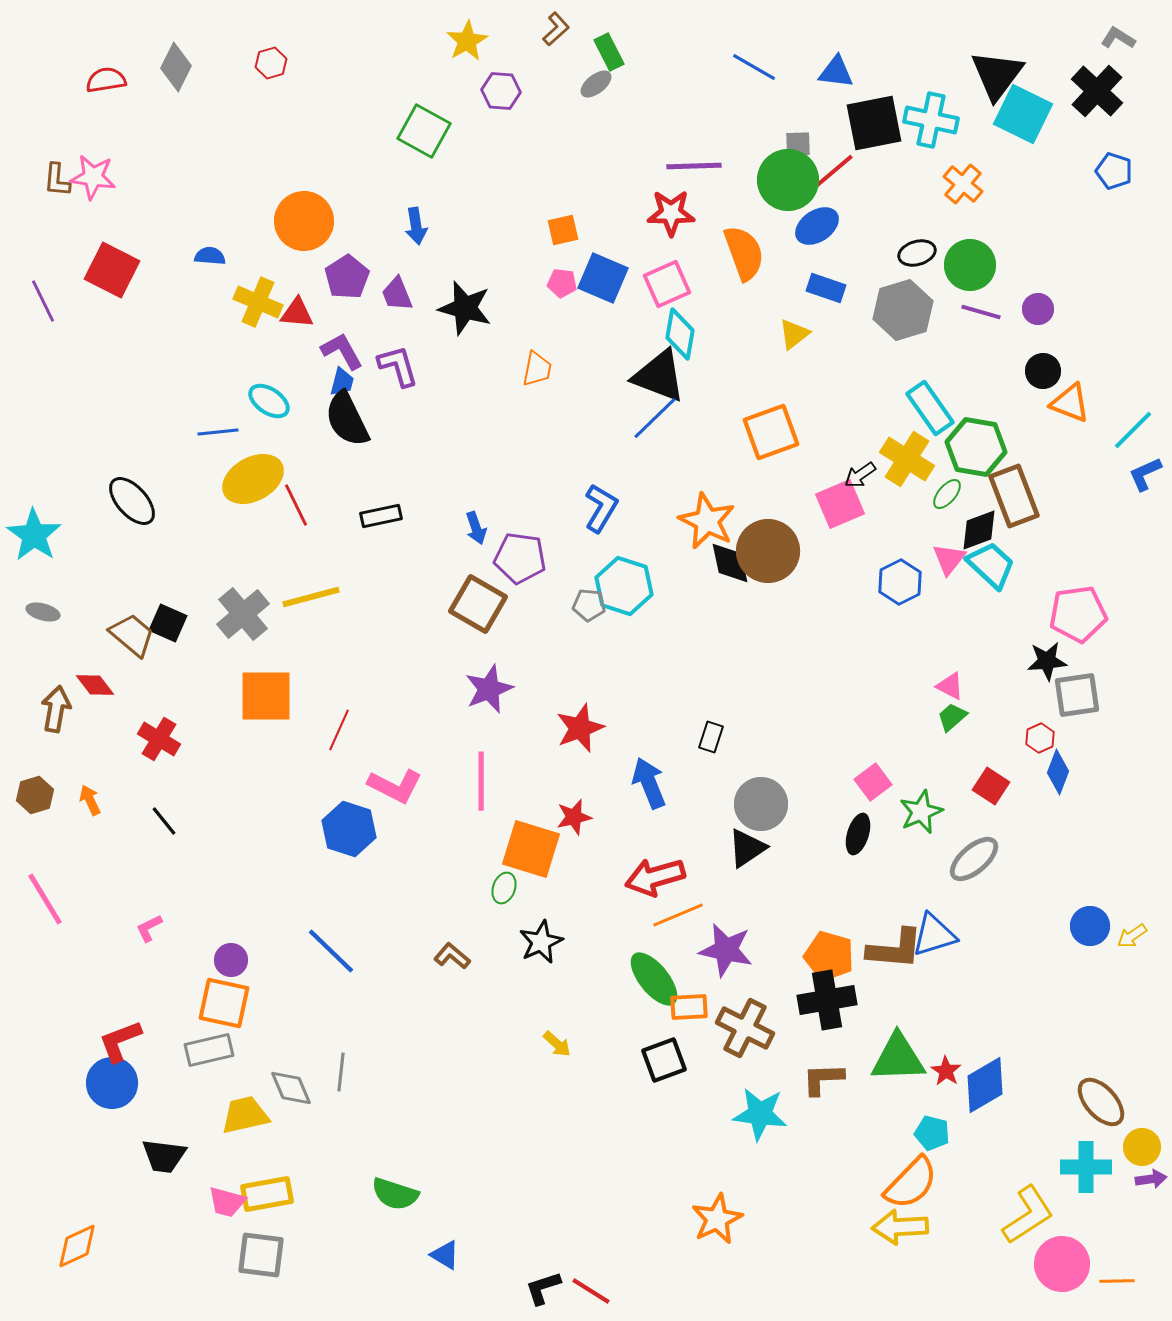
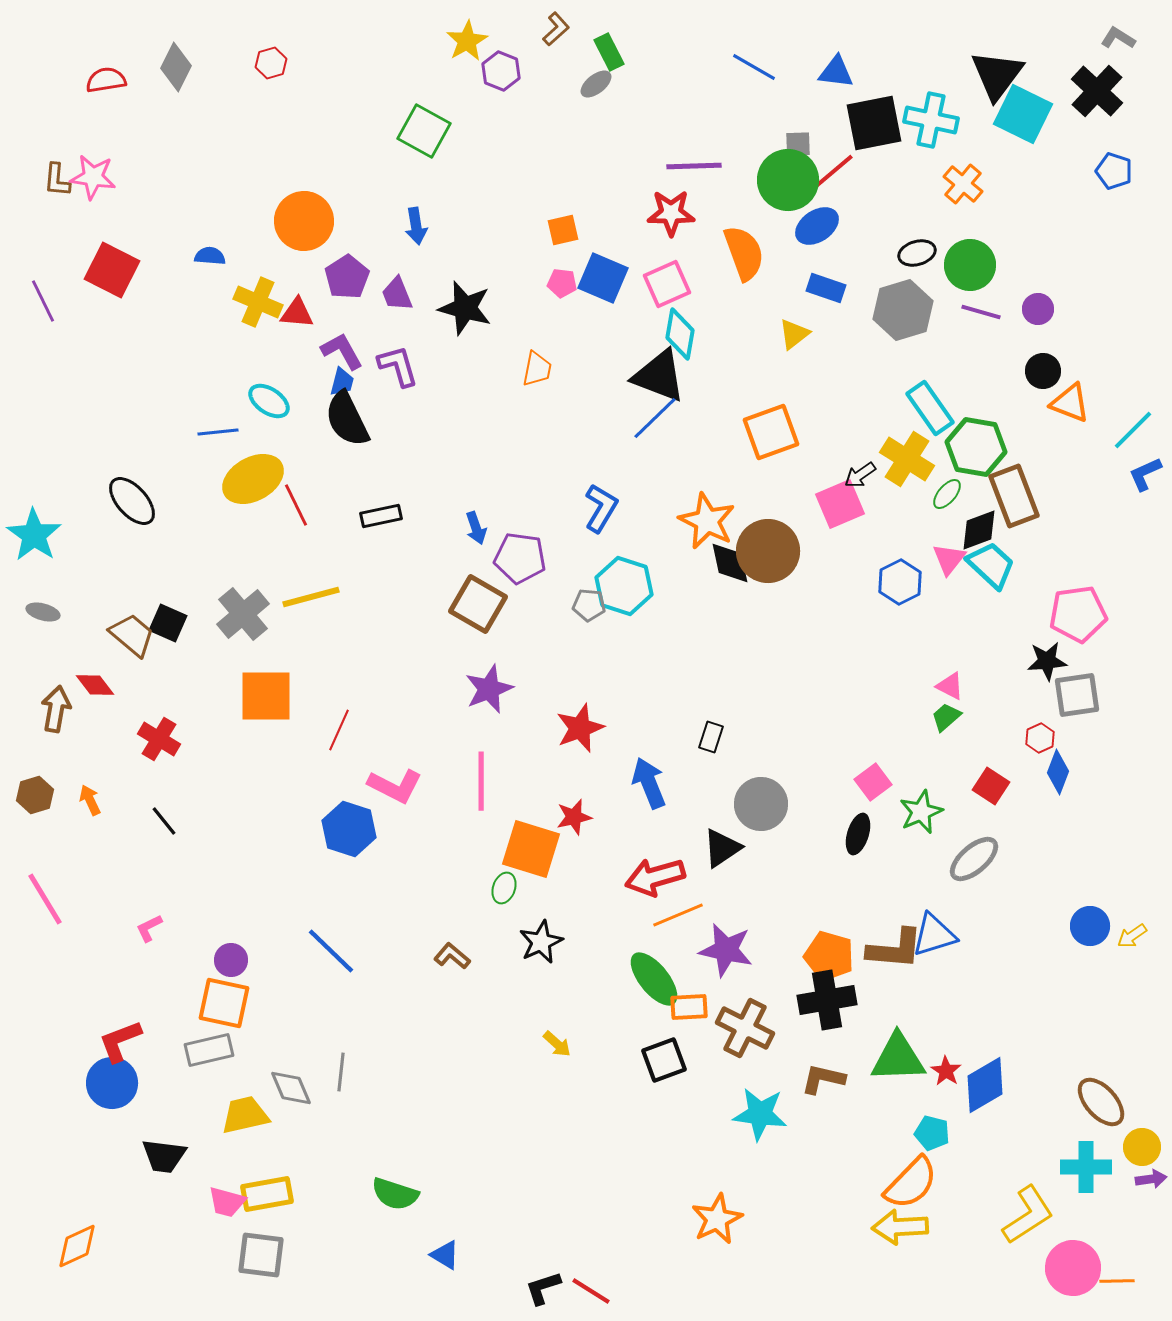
purple hexagon at (501, 91): moved 20 px up; rotated 18 degrees clockwise
green trapezoid at (952, 717): moved 6 px left
black triangle at (747, 848): moved 25 px left
brown L-shape at (823, 1079): rotated 15 degrees clockwise
pink circle at (1062, 1264): moved 11 px right, 4 px down
